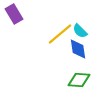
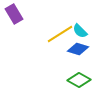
yellow line: rotated 8 degrees clockwise
blue diamond: rotated 65 degrees counterclockwise
green diamond: rotated 25 degrees clockwise
